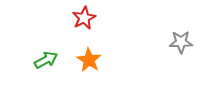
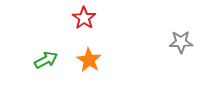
red star: rotated 10 degrees counterclockwise
